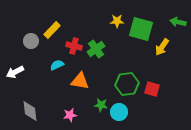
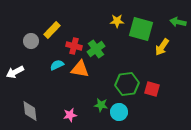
orange triangle: moved 12 px up
